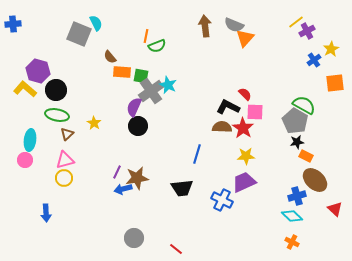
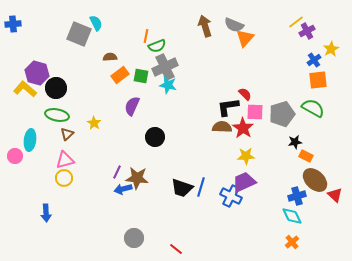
brown arrow at (205, 26): rotated 10 degrees counterclockwise
brown semicircle at (110, 57): rotated 128 degrees clockwise
purple hexagon at (38, 71): moved 1 px left, 2 px down
orange rectangle at (122, 72): moved 2 px left, 3 px down; rotated 42 degrees counterclockwise
orange square at (335, 83): moved 17 px left, 3 px up
cyan star at (168, 85): rotated 12 degrees counterclockwise
black circle at (56, 90): moved 2 px up
gray cross at (151, 91): moved 14 px right, 24 px up; rotated 10 degrees clockwise
green semicircle at (304, 105): moved 9 px right, 3 px down
purple semicircle at (134, 107): moved 2 px left, 1 px up
black L-shape at (228, 107): rotated 35 degrees counterclockwise
gray pentagon at (295, 121): moved 13 px left, 7 px up; rotated 25 degrees clockwise
black circle at (138, 126): moved 17 px right, 11 px down
black star at (297, 142): moved 2 px left
blue line at (197, 154): moved 4 px right, 33 px down
pink circle at (25, 160): moved 10 px left, 4 px up
brown star at (137, 178): rotated 15 degrees clockwise
black trapezoid at (182, 188): rotated 25 degrees clockwise
blue cross at (222, 200): moved 9 px right, 4 px up
red triangle at (335, 209): moved 14 px up
cyan diamond at (292, 216): rotated 20 degrees clockwise
orange cross at (292, 242): rotated 24 degrees clockwise
